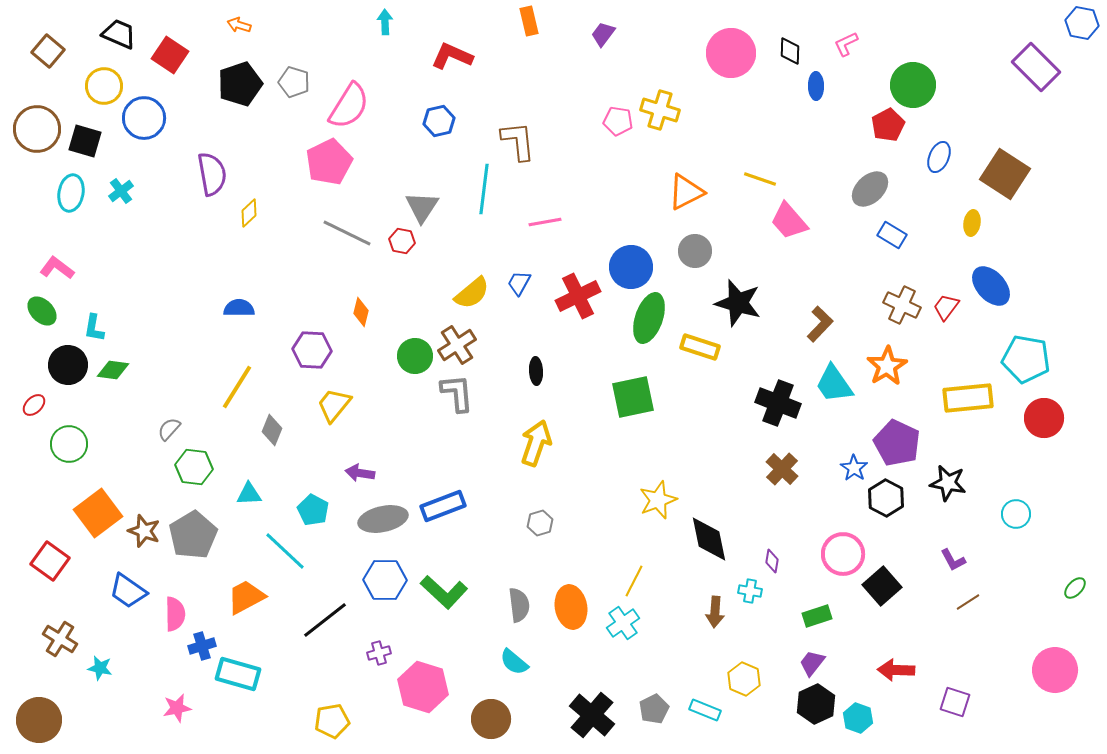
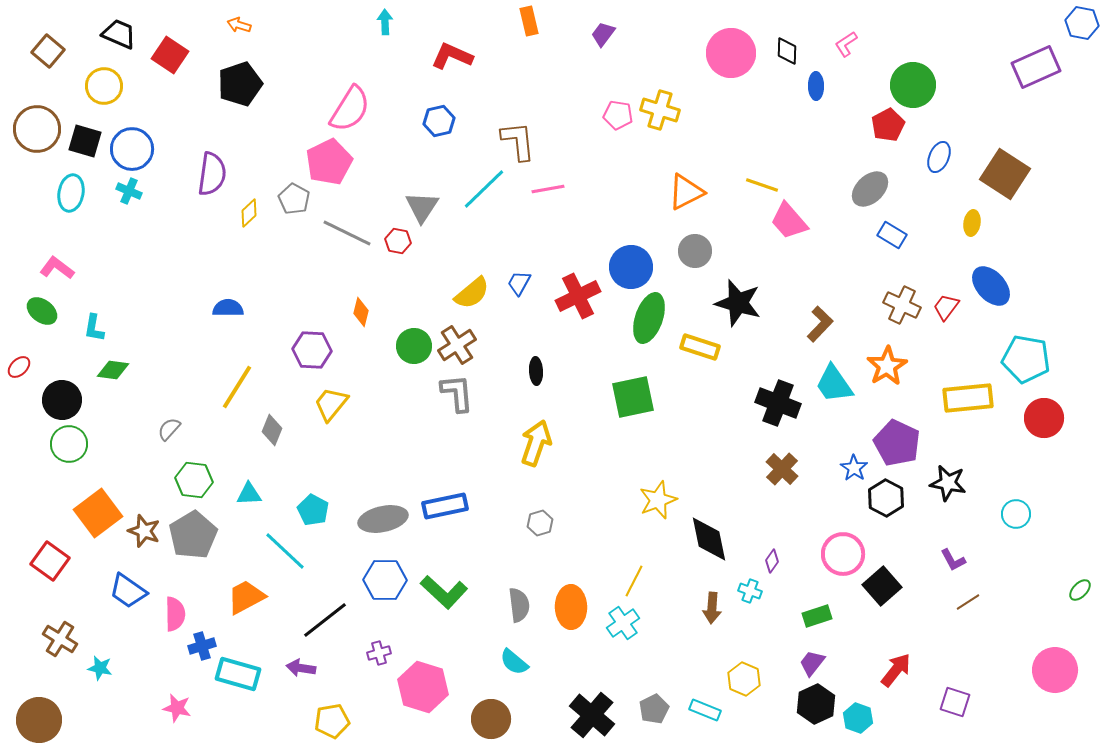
pink L-shape at (846, 44): rotated 8 degrees counterclockwise
black diamond at (790, 51): moved 3 px left
purple rectangle at (1036, 67): rotated 69 degrees counterclockwise
gray pentagon at (294, 82): moved 117 px down; rotated 12 degrees clockwise
pink semicircle at (349, 106): moved 1 px right, 3 px down
blue circle at (144, 118): moved 12 px left, 31 px down
pink pentagon at (618, 121): moved 6 px up
purple semicircle at (212, 174): rotated 18 degrees clockwise
yellow line at (760, 179): moved 2 px right, 6 px down
cyan line at (484, 189): rotated 39 degrees clockwise
cyan cross at (121, 191): moved 8 px right; rotated 30 degrees counterclockwise
pink line at (545, 222): moved 3 px right, 33 px up
red hexagon at (402, 241): moved 4 px left
blue semicircle at (239, 308): moved 11 px left
green ellipse at (42, 311): rotated 8 degrees counterclockwise
green circle at (415, 356): moved 1 px left, 10 px up
black circle at (68, 365): moved 6 px left, 35 px down
red ellipse at (34, 405): moved 15 px left, 38 px up
yellow trapezoid at (334, 405): moved 3 px left, 1 px up
green hexagon at (194, 467): moved 13 px down
purple arrow at (360, 473): moved 59 px left, 195 px down
blue rectangle at (443, 506): moved 2 px right; rotated 9 degrees clockwise
purple diamond at (772, 561): rotated 25 degrees clockwise
green ellipse at (1075, 588): moved 5 px right, 2 px down
cyan cross at (750, 591): rotated 10 degrees clockwise
orange ellipse at (571, 607): rotated 9 degrees clockwise
brown arrow at (715, 612): moved 3 px left, 4 px up
red arrow at (896, 670): rotated 126 degrees clockwise
pink star at (177, 708): rotated 24 degrees clockwise
